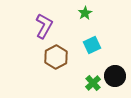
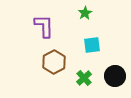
purple L-shape: rotated 30 degrees counterclockwise
cyan square: rotated 18 degrees clockwise
brown hexagon: moved 2 px left, 5 px down
green cross: moved 9 px left, 5 px up
